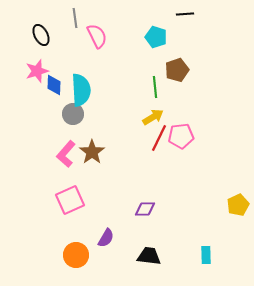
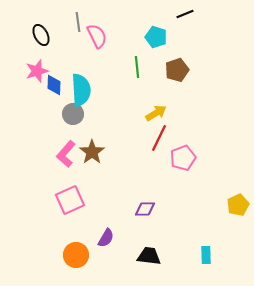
black line: rotated 18 degrees counterclockwise
gray line: moved 3 px right, 4 px down
green line: moved 18 px left, 20 px up
yellow arrow: moved 3 px right, 4 px up
pink pentagon: moved 2 px right, 22 px down; rotated 15 degrees counterclockwise
